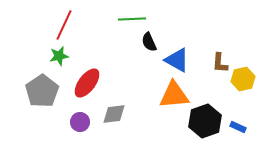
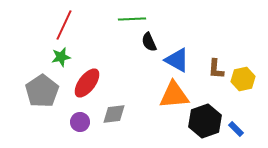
green star: moved 2 px right, 1 px down
brown L-shape: moved 4 px left, 6 px down
blue rectangle: moved 2 px left, 2 px down; rotated 21 degrees clockwise
